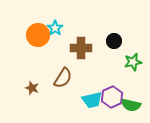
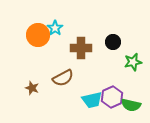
black circle: moved 1 px left, 1 px down
brown semicircle: rotated 30 degrees clockwise
